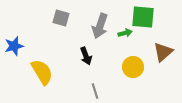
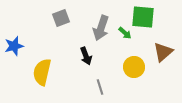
gray square: rotated 36 degrees counterclockwise
gray arrow: moved 1 px right, 2 px down
green arrow: rotated 56 degrees clockwise
yellow circle: moved 1 px right
yellow semicircle: rotated 136 degrees counterclockwise
gray line: moved 5 px right, 4 px up
